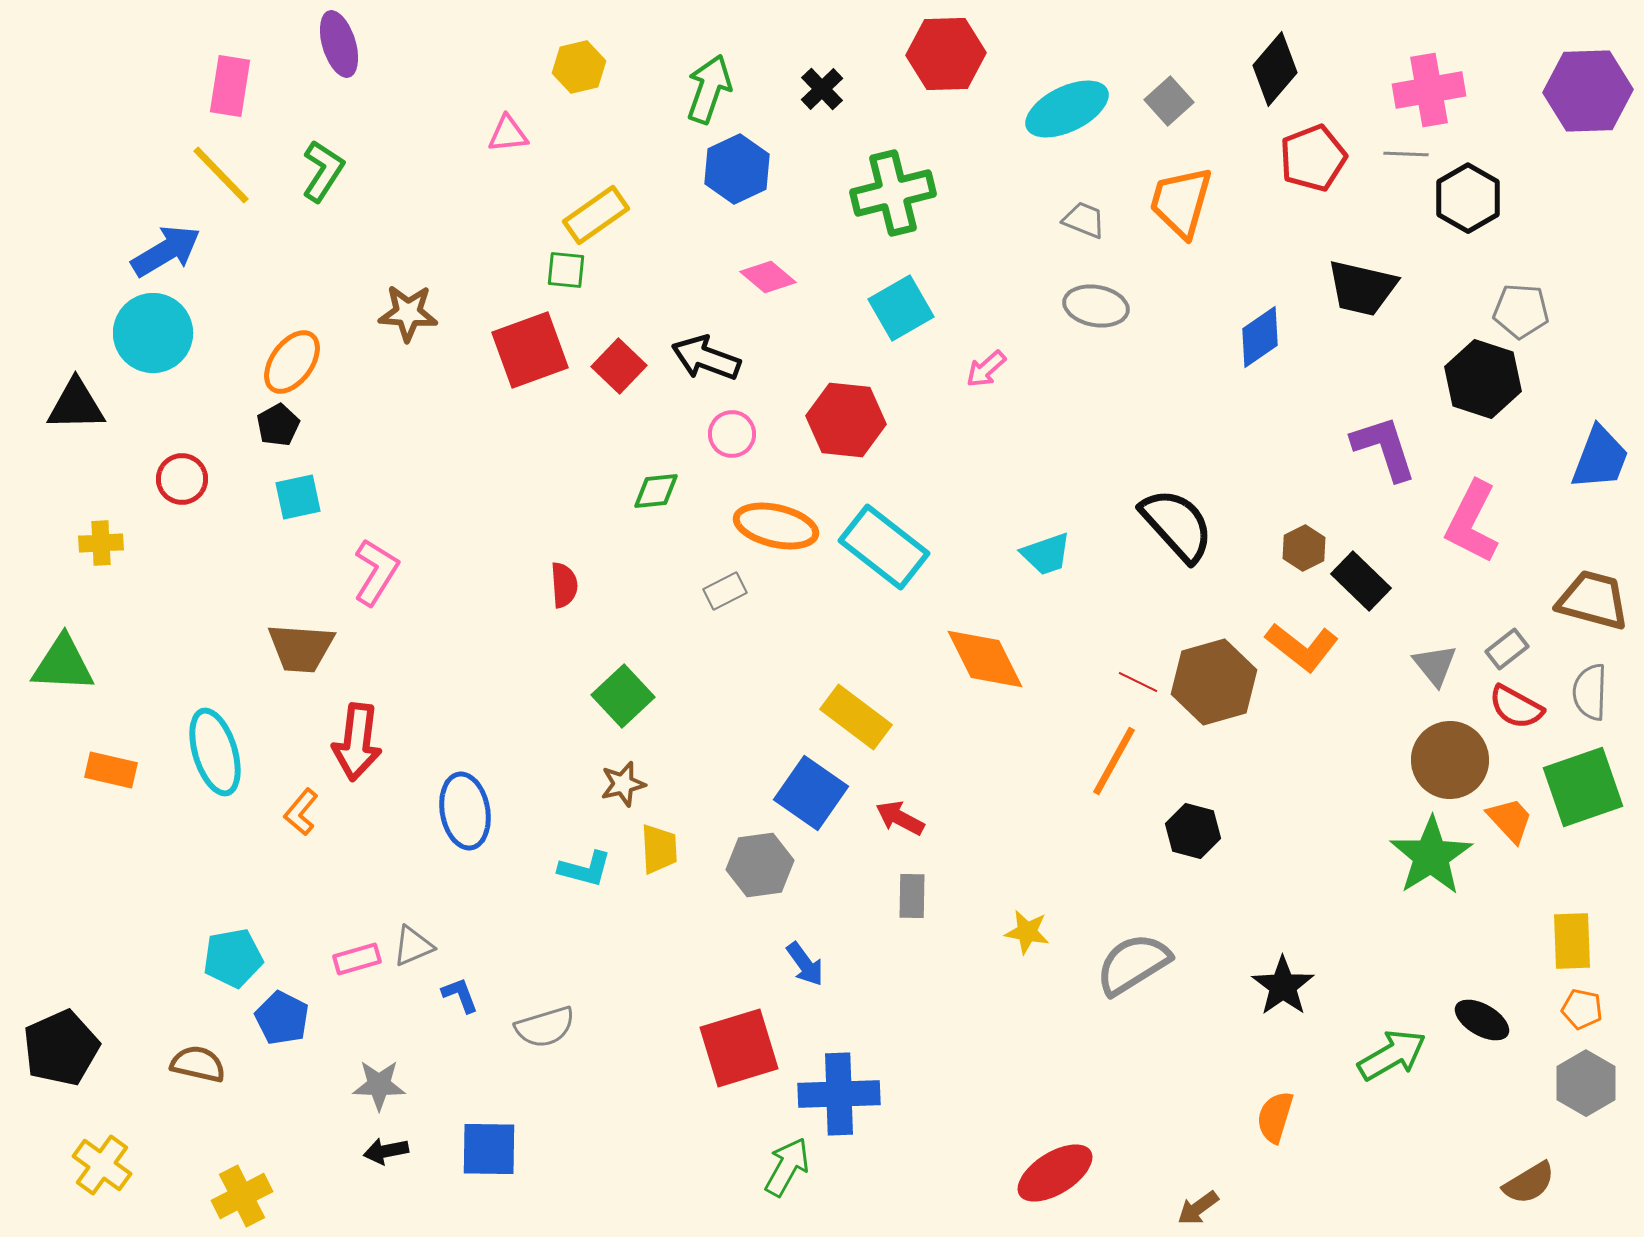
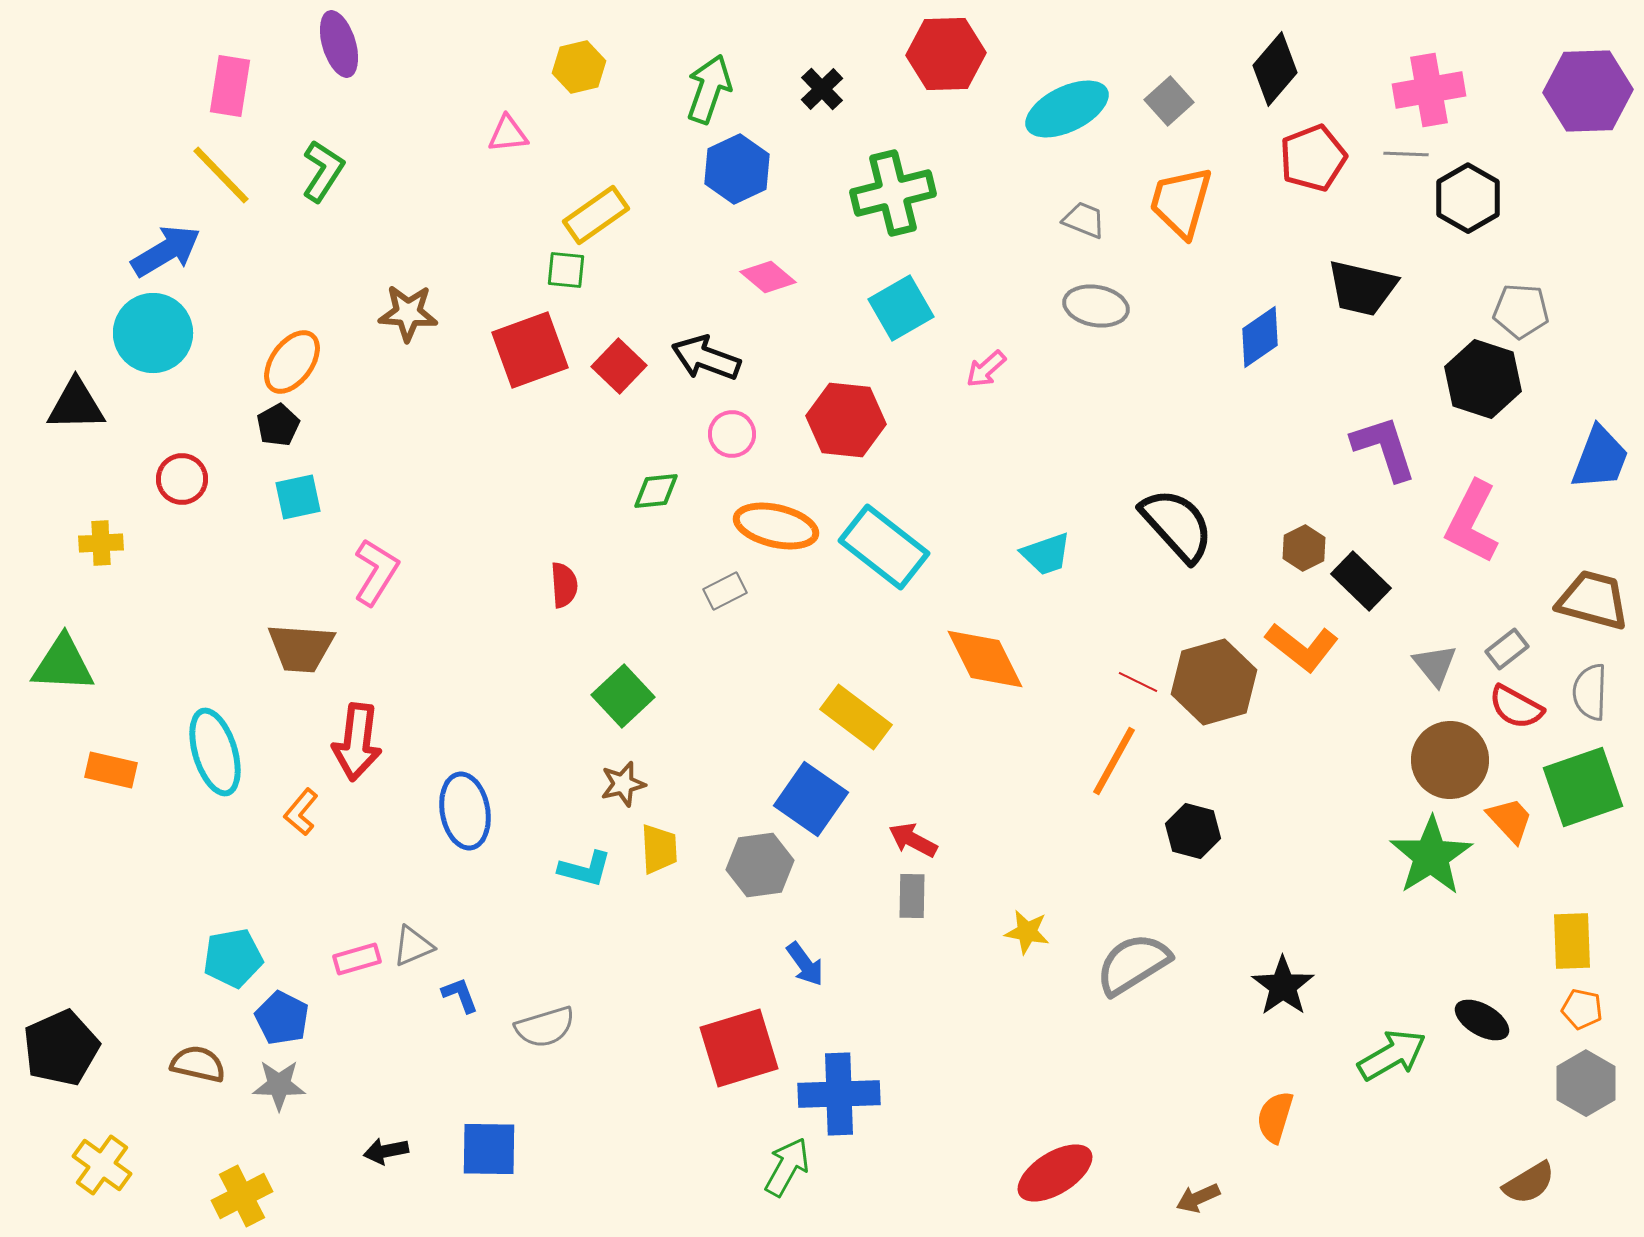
blue square at (811, 793): moved 6 px down
red arrow at (900, 818): moved 13 px right, 22 px down
gray star at (379, 1085): moved 100 px left
brown arrow at (1198, 1208): moved 10 px up; rotated 12 degrees clockwise
